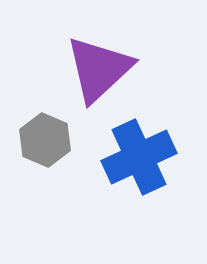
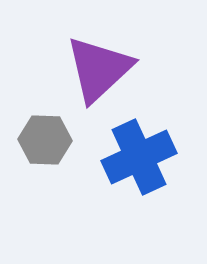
gray hexagon: rotated 21 degrees counterclockwise
